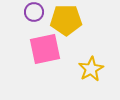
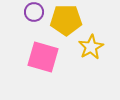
pink square: moved 2 px left, 8 px down; rotated 28 degrees clockwise
yellow star: moved 22 px up
